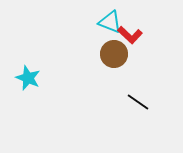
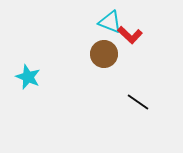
brown circle: moved 10 px left
cyan star: moved 1 px up
